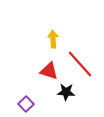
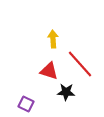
purple square: rotated 21 degrees counterclockwise
